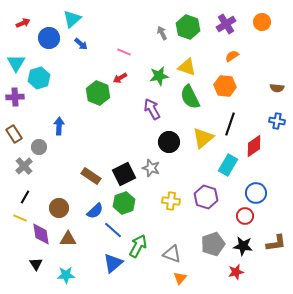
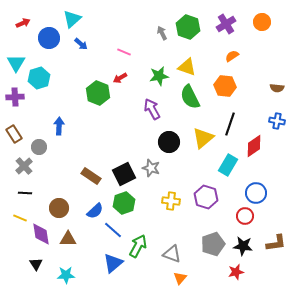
black line at (25, 197): moved 4 px up; rotated 64 degrees clockwise
